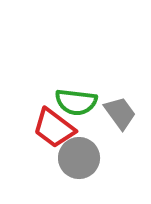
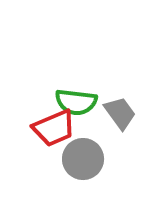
red trapezoid: rotated 60 degrees counterclockwise
gray circle: moved 4 px right, 1 px down
